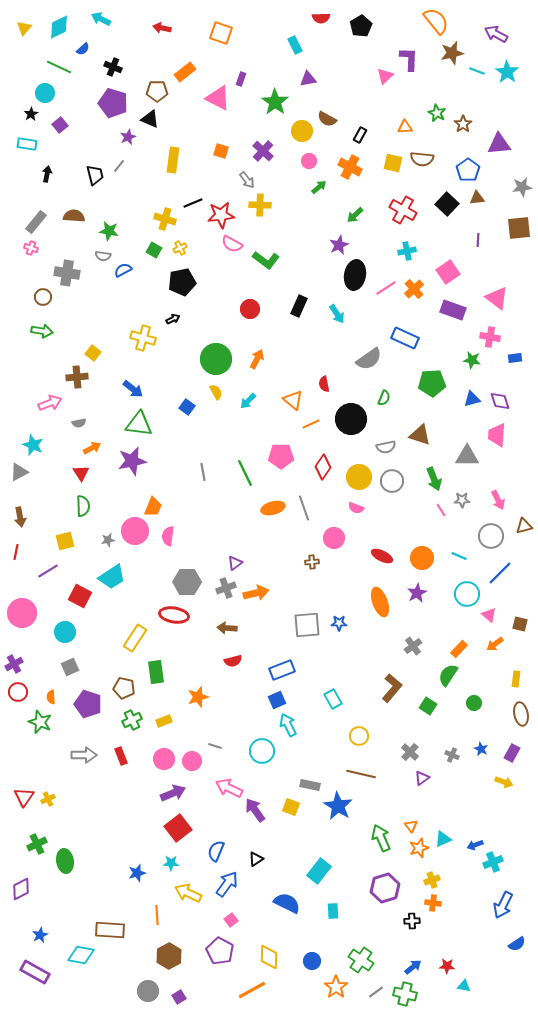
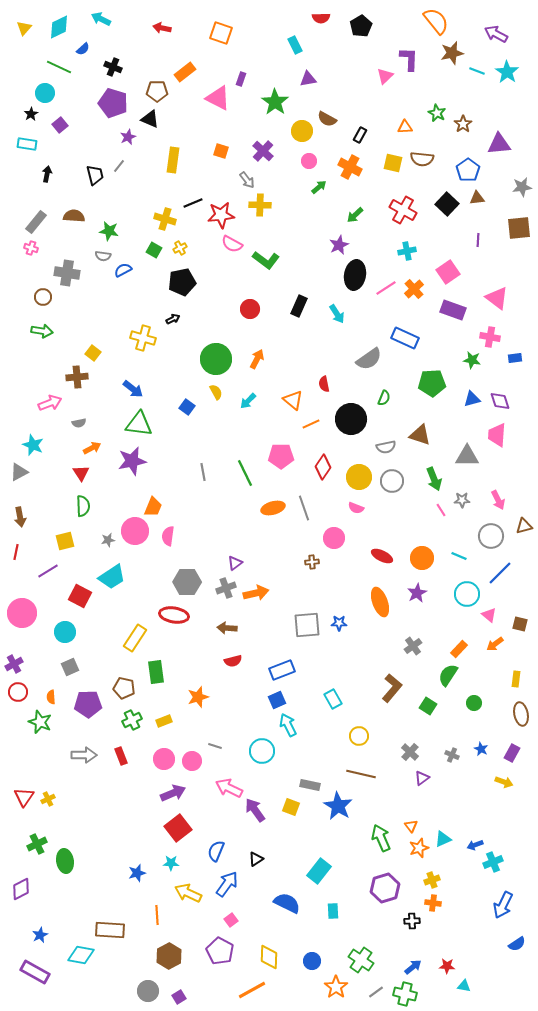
purple pentagon at (88, 704): rotated 20 degrees counterclockwise
